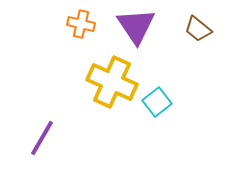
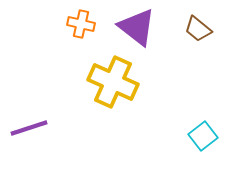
purple triangle: moved 1 px right, 1 px down; rotated 18 degrees counterclockwise
yellow cross: moved 1 px right
cyan square: moved 46 px right, 34 px down
purple line: moved 13 px left, 10 px up; rotated 42 degrees clockwise
